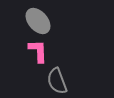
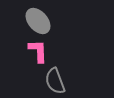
gray semicircle: moved 2 px left
